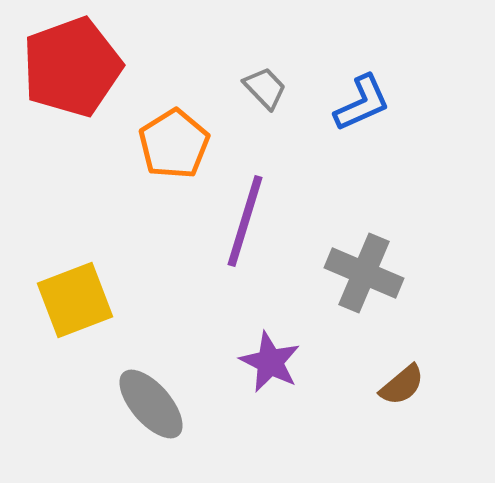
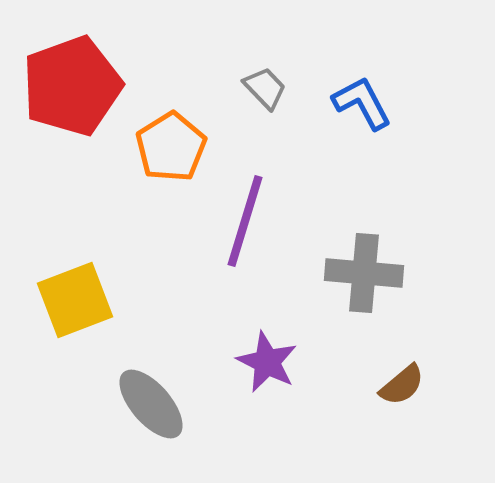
red pentagon: moved 19 px down
blue L-shape: rotated 94 degrees counterclockwise
orange pentagon: moved 3 px left, 3 px down
gray cross: rotated 18 degrees counterclockwise
purple star: moved 3 px left
